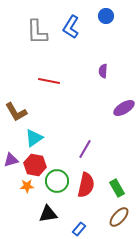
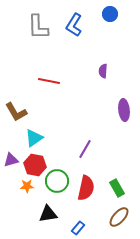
blue circle: moved 4 px right, 2 px up
blue L-shape: moved 3 px right, 2 px up
gray L-shape: moved 1 px right, 5 px up
purple ellipse: moved 2 px down; rotated 65 degrees counterclockwise
red semicircle: moved 3 px down
blue rectangle: moved 1 px left, 1 px up
